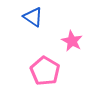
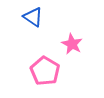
pink star: moved 3 px down
